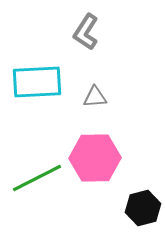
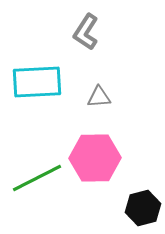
gray triangle: moved 4 px right
